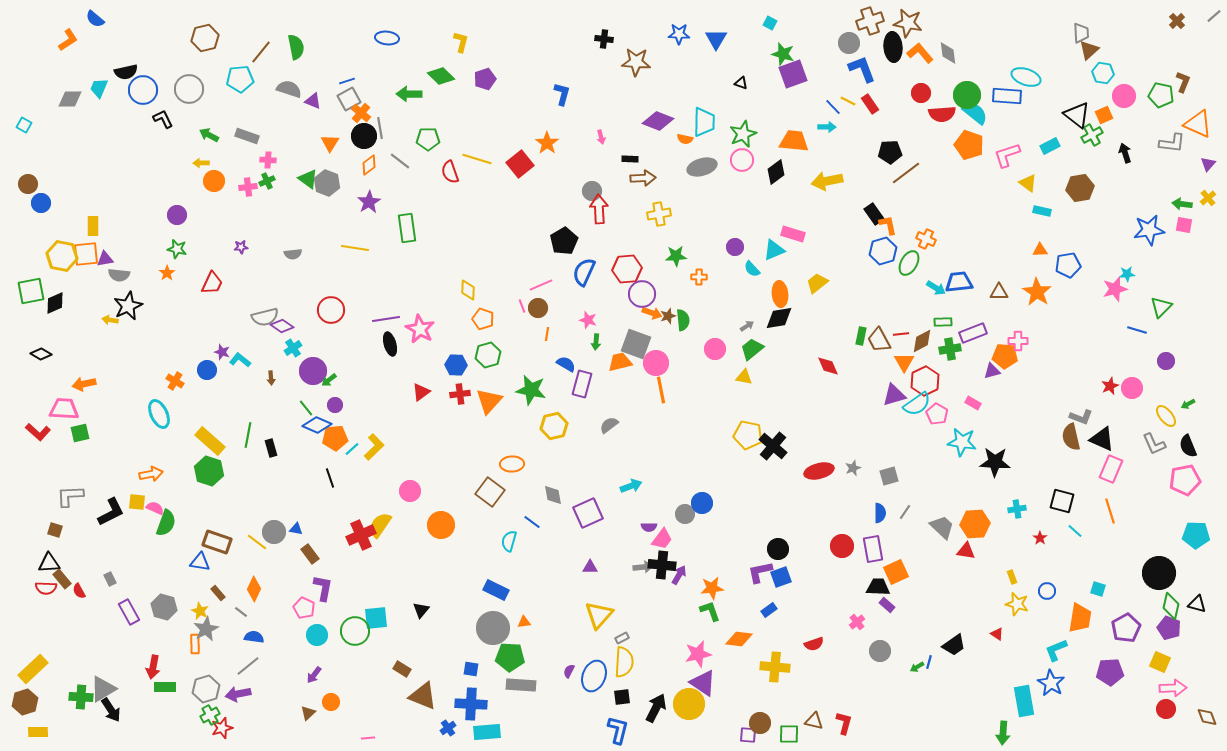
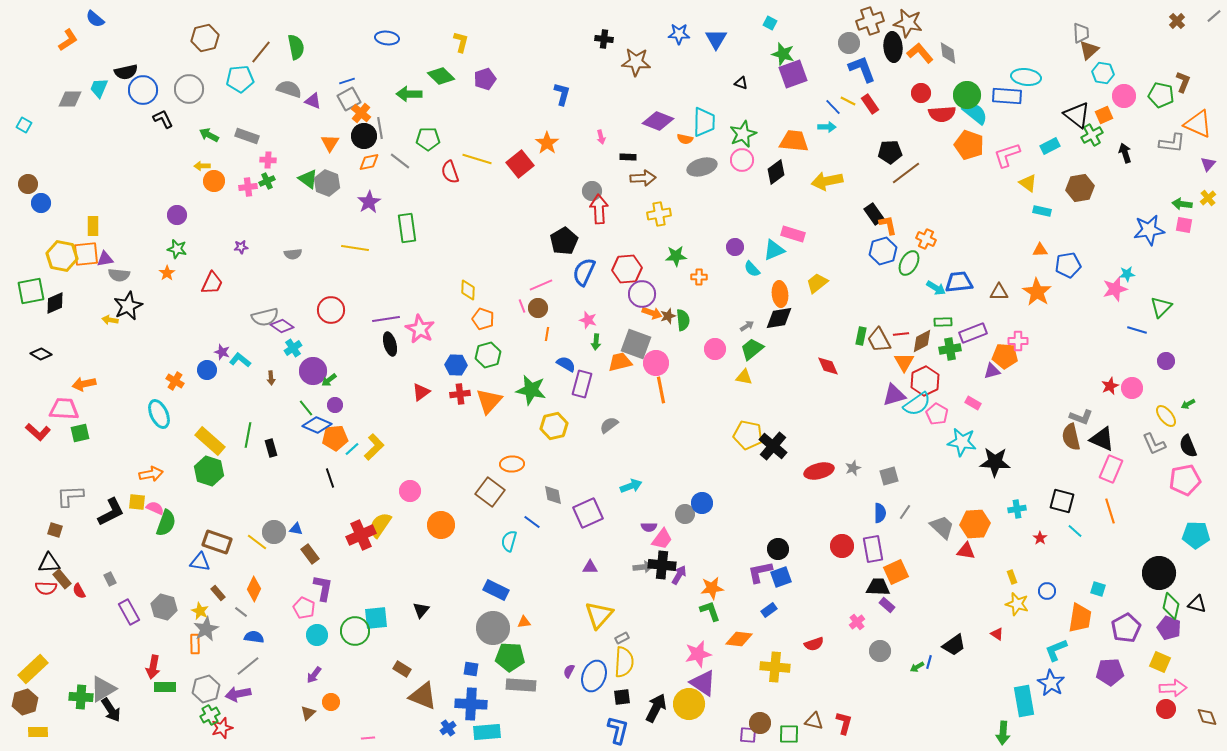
cyan ellipse at (1026, 77): rotated 12 degrees counterclockwise
black rectangle at (630, 159): moved 2 px left, 2 px up
yellow arrow at (201, 163): moved 1 px right, 3 px down
orange diamond at (369, 165): moved 3 px up; rotated 25 degrees clockwise
